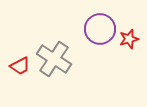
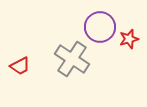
purple circle: moved 2 px up
gray cross: moved 18 px right
